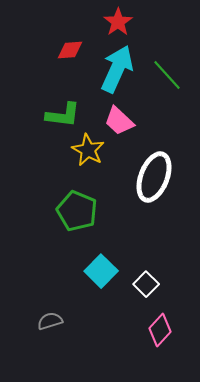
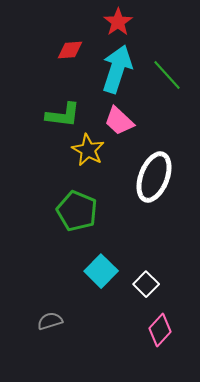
cyan arrow: rotated 6 degrees counterclockwise
